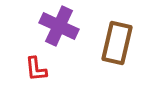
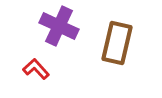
red L-shape: rotated 144 degrees clockwise
